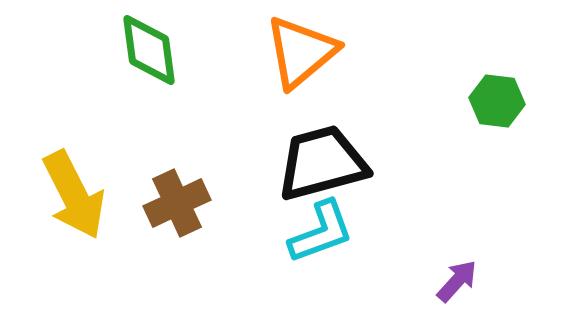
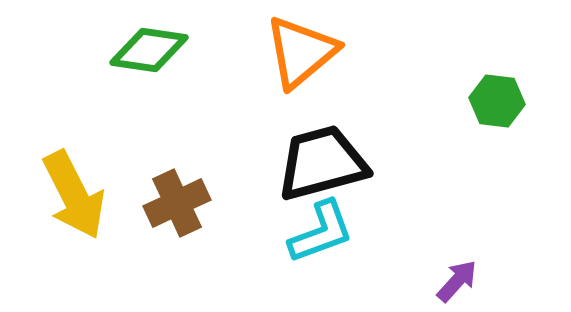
green diamond: rotated 74 degrees counterclockwise
